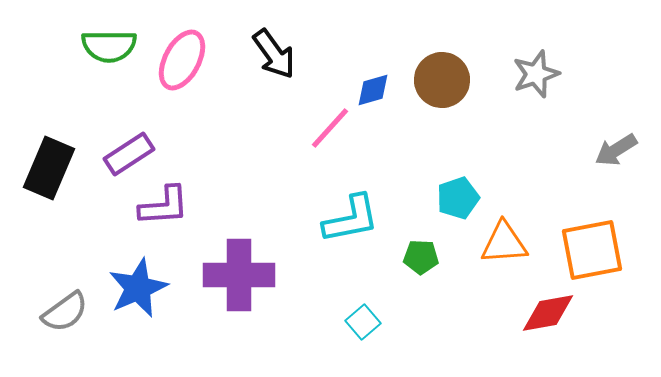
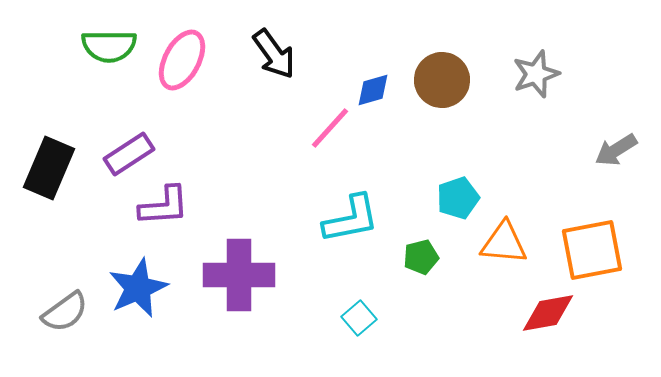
orange triangle: rotated 9 degrees clockwise
green pentagon: rotated 16 degrees counterclockwise
cyan square: moved 4 px left, 4 px up
